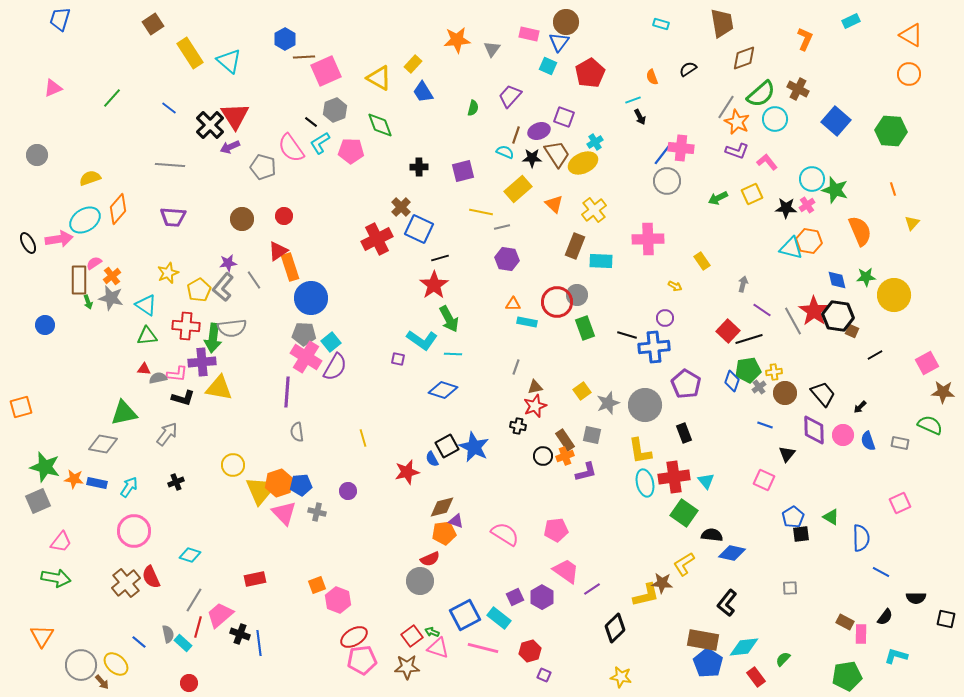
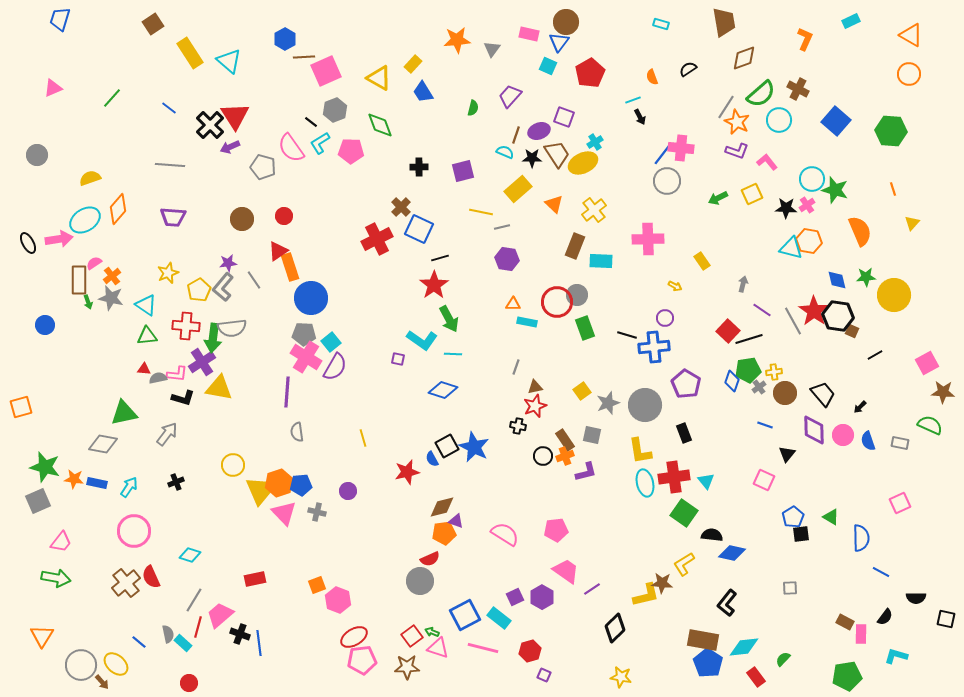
brown trapezoid at (722, 23): moved 2 px right, 1 px up
cyan circle at (775, 119): moved 4 px right, 1 px down
purple cross at (202, 362): rotated 28 degrees counterclockwise
